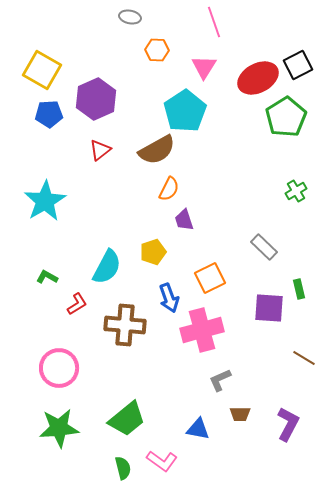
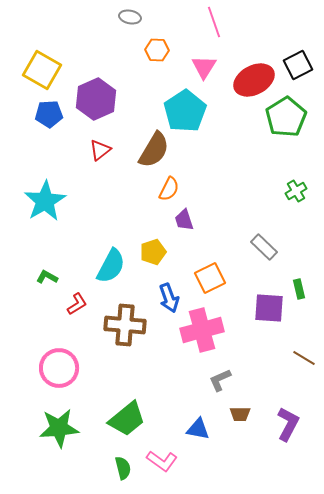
red ellipse: moved 4 px left, 2 px down
brown semicircle: moved 3 px left; rotated 30 degrees counterclockwise
cyan semicircle: moved 4 px right, 1 px up
